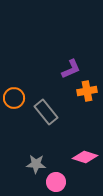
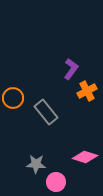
purple L-shape: rotated 30 degrees counterclockwise
orange cross: rotated 18 degrees counterclockwise
orange circle: moved 1 px left
